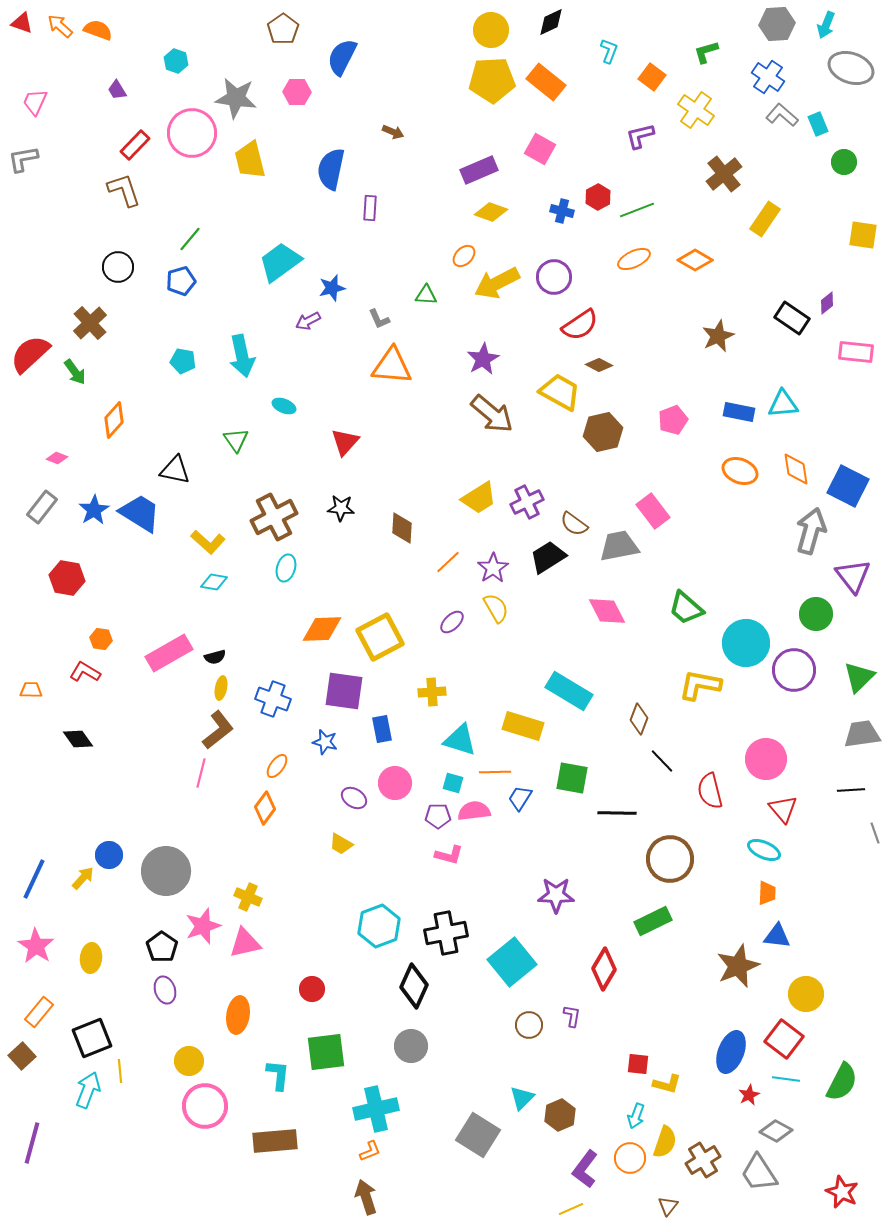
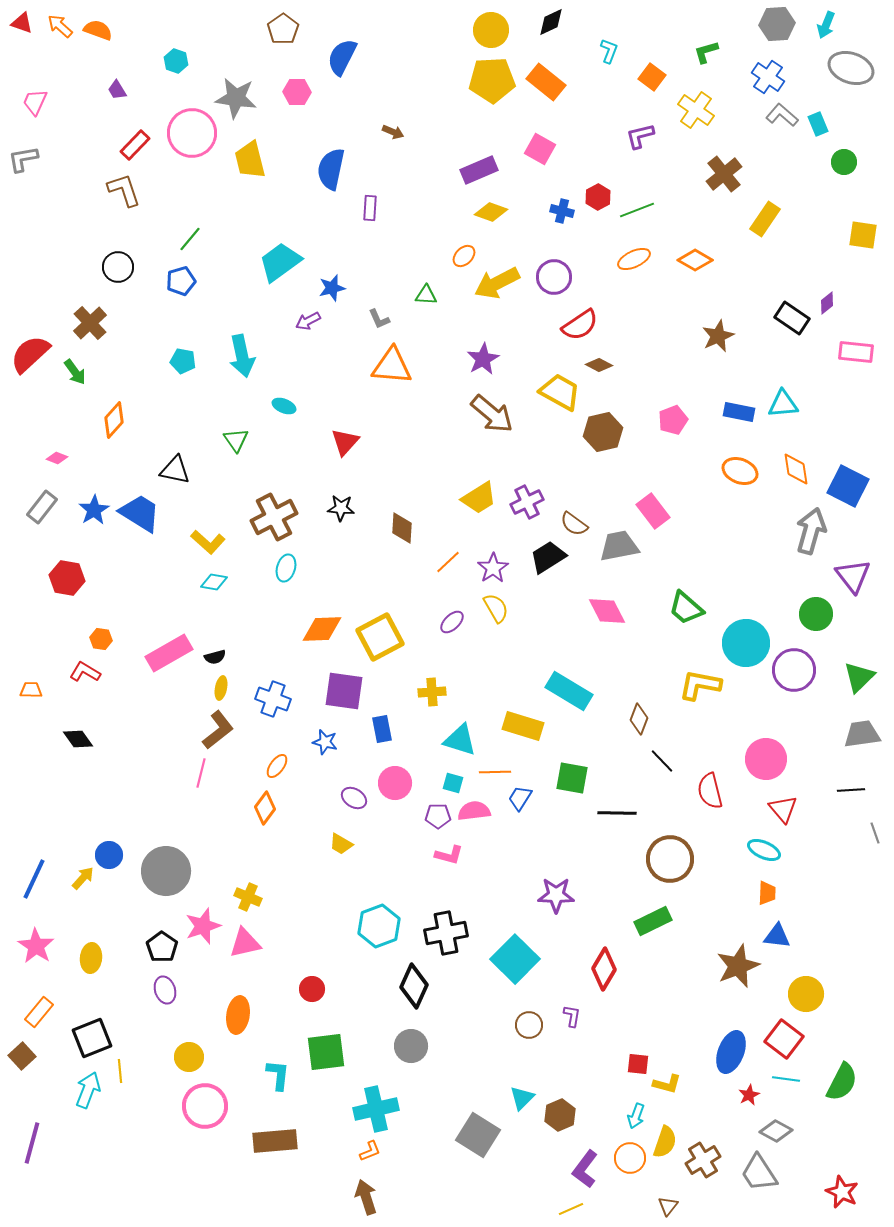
cyan square at (512, 962): moved 3 px right, 3 px up; rotated 6 degrees counterclockwise
yellow circle at (189, 1061): moved 4 px up
